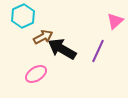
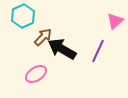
brown arrow: rotated 18 degrees counterclockwise
